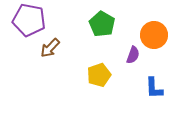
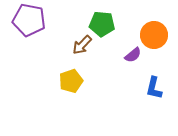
green pentagon: rotated 25 degrees counterclockwise
brown arrow: moved 32 px right, 3 px up
purple semicircle: rotated 30 degrees clockwise
yellow pentagon: moved 28 px left, 6 px down
blue L-shape: rotated 15 degrees clockwise
